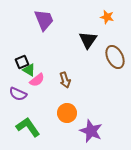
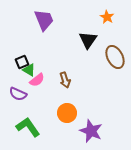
orange star: rotated 16 degrees clockwise
